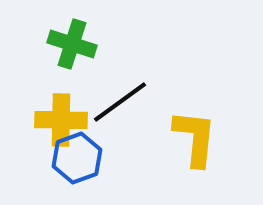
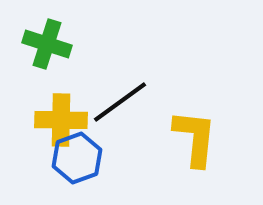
green cross: moved 25 px left
